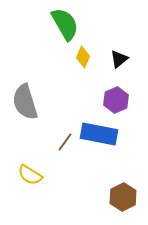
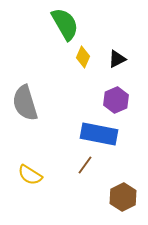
black triangle: moved 2 px left; rotated 12 degrees clockwise
gray semicircle: moved 1 px down
brown line: moved 20 px right, 23 px down
